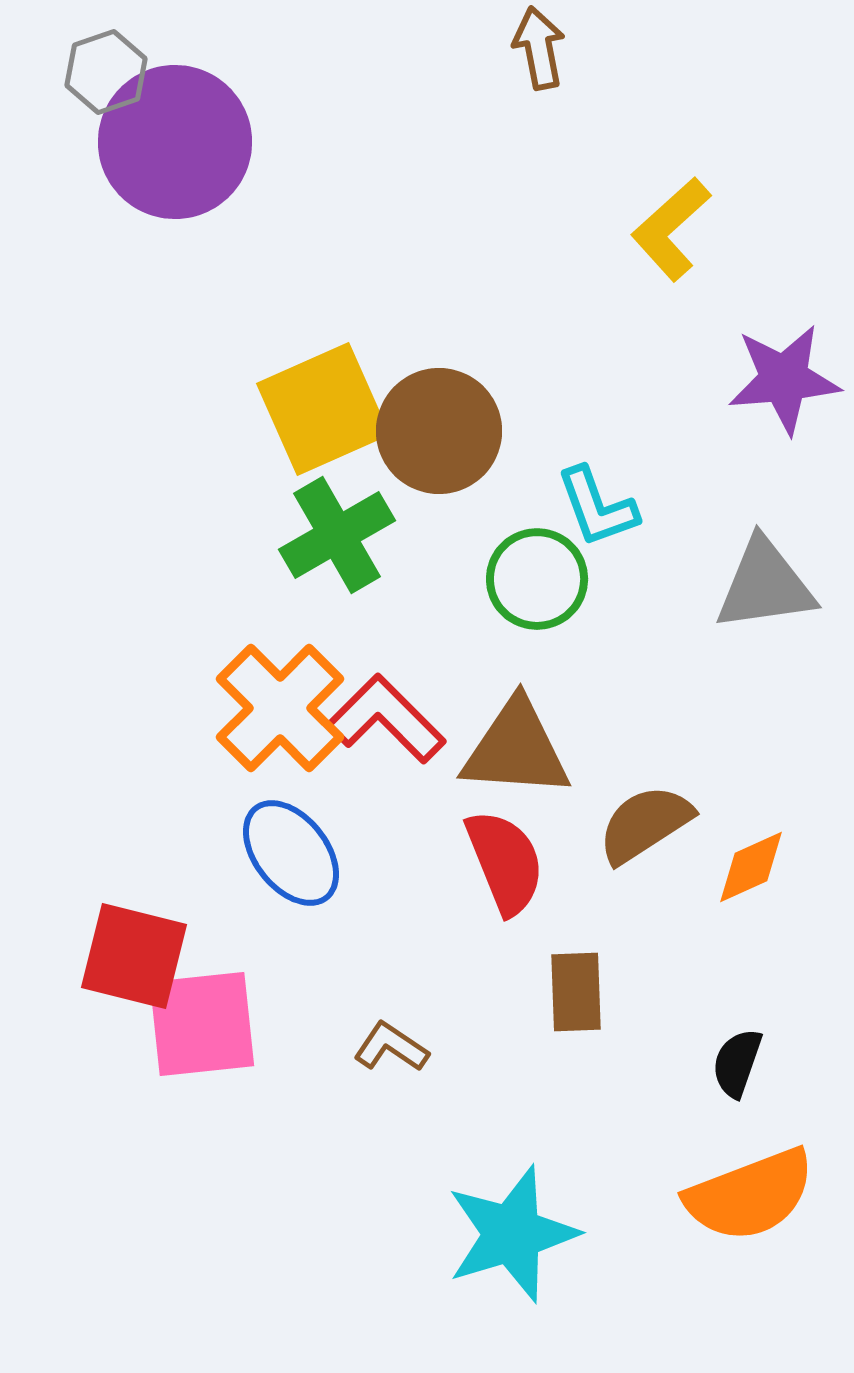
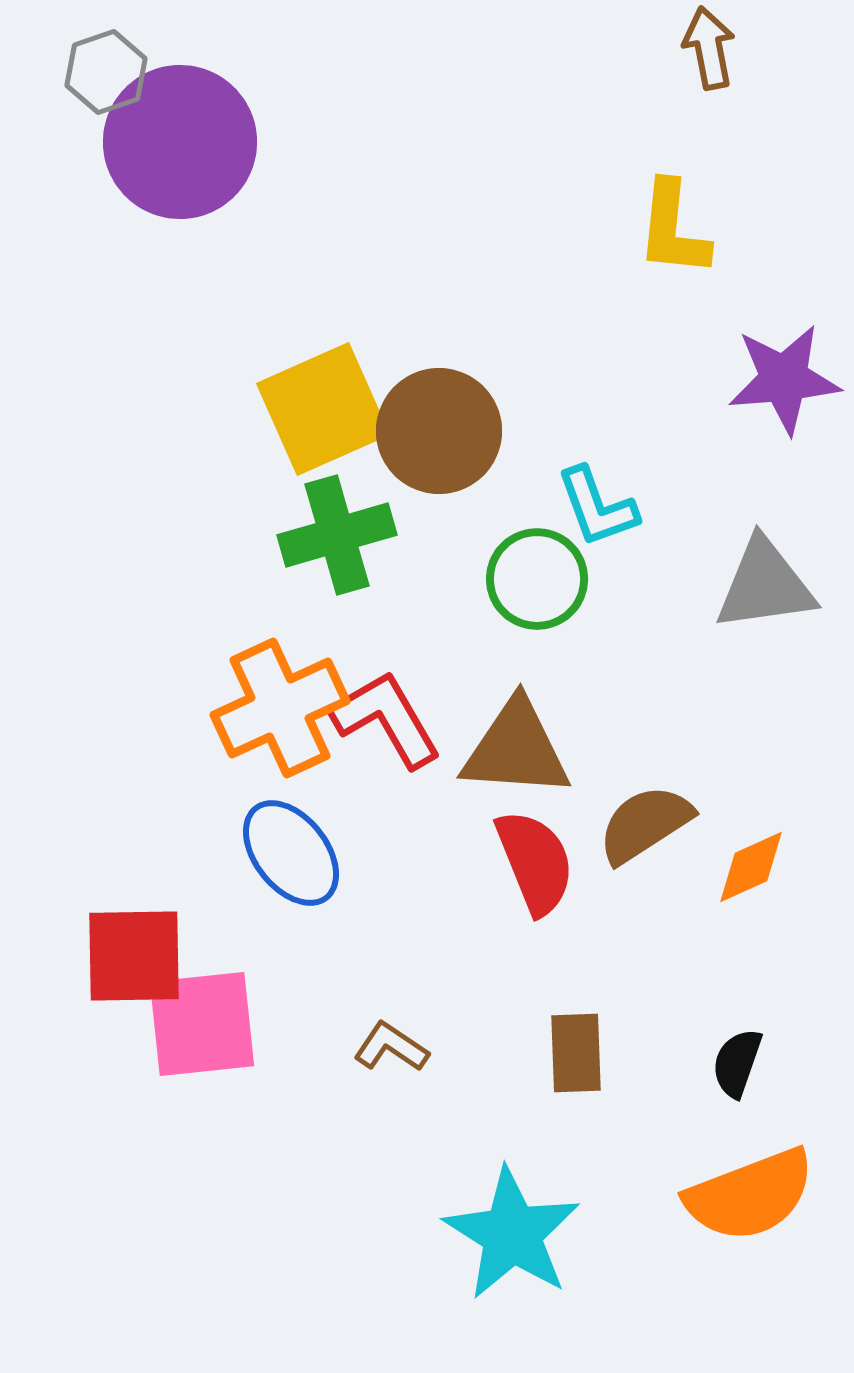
brown arrow: moved 170 px right
purple circle: moved 5 px right
yellow L-shape: moved 2 px right; rotated 42 degrees counterclockwise
green cross: rotated 14 degrees clockwise
orange cross: rotated 20 degrees clockwise
red L-shape: rotated 15 degrees clockwise
red semicircle: moved 30 px right
red square: rotated 15 degrees counterclockwise
brown rectangle: moved 61 px down
cyan star: rotated 23 degrees counterclockwise
